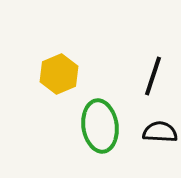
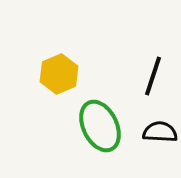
green ellipse: rotated 18 degrees counterclockwise
